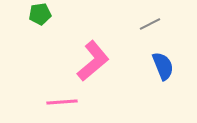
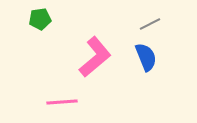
green pentagon: moved 5 px down
pink L-shape: moved 2 px right, 4 px up
blue semicircle: moved 17 px left, 9 px up
